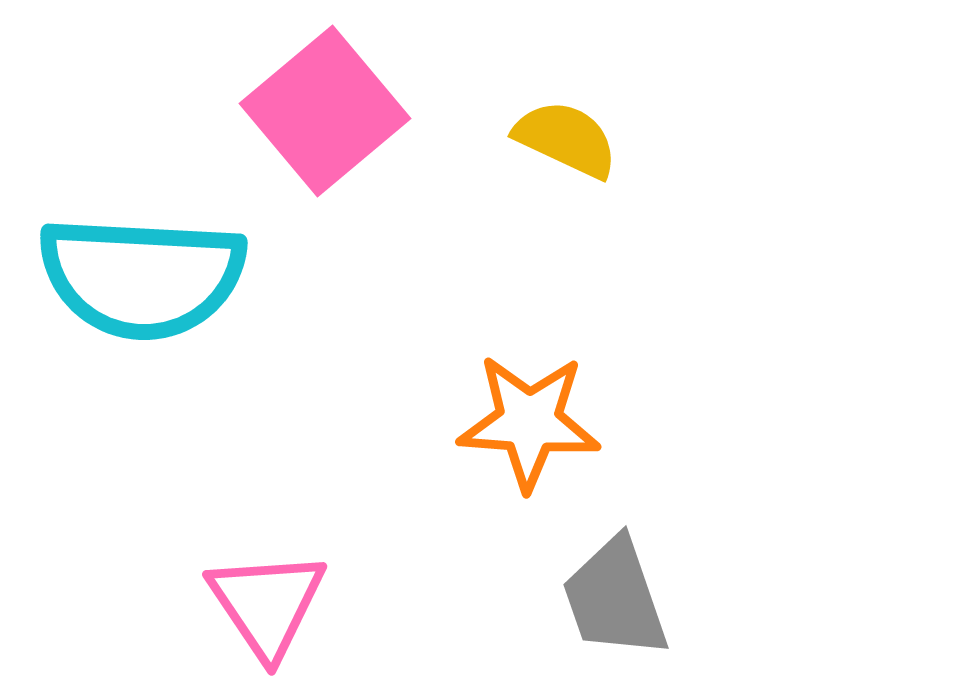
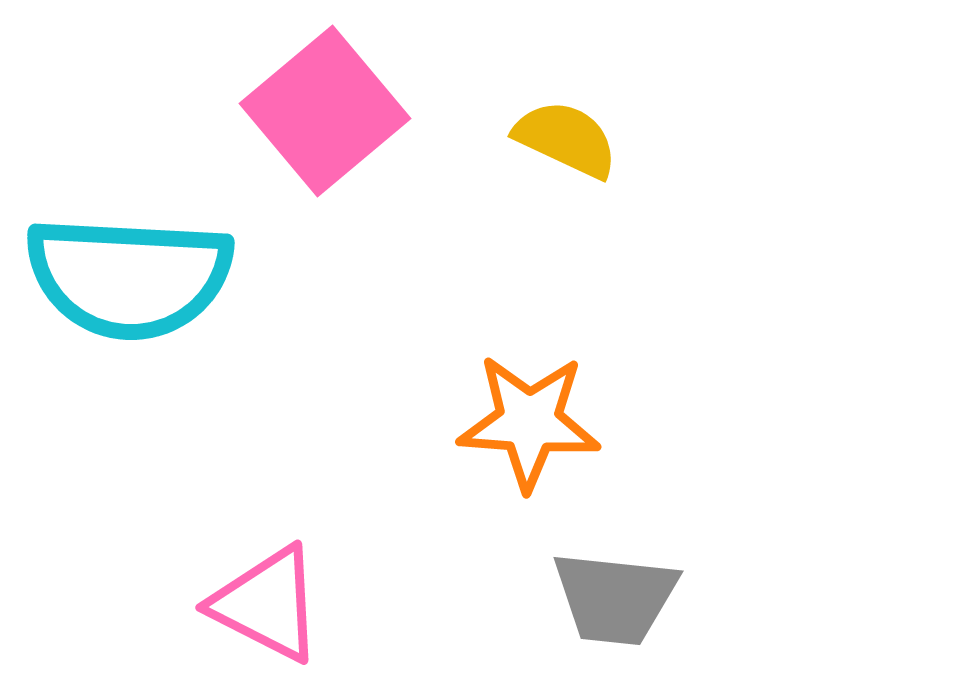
cyan semicircle: moved 13 px left
gray trapezoid: rotated 65 degrees counterclockwise
pink triangle: rotated 29 degrees counterclockwise
